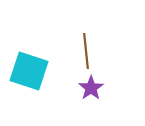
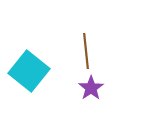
cyan square: rotated 21 degrees clockwise
